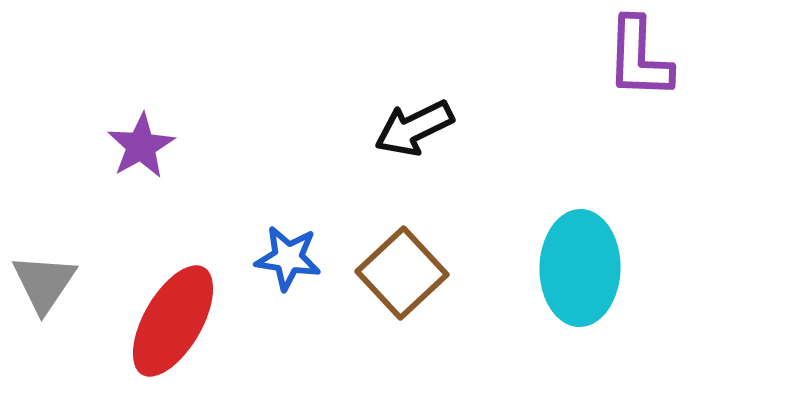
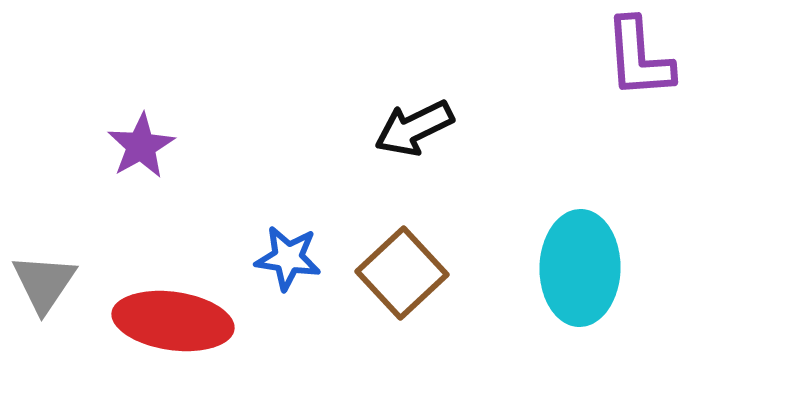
purple L-shape: rotated 6 degrees counterclockwise
red ellipse: rotated 68 degrees clockwise
